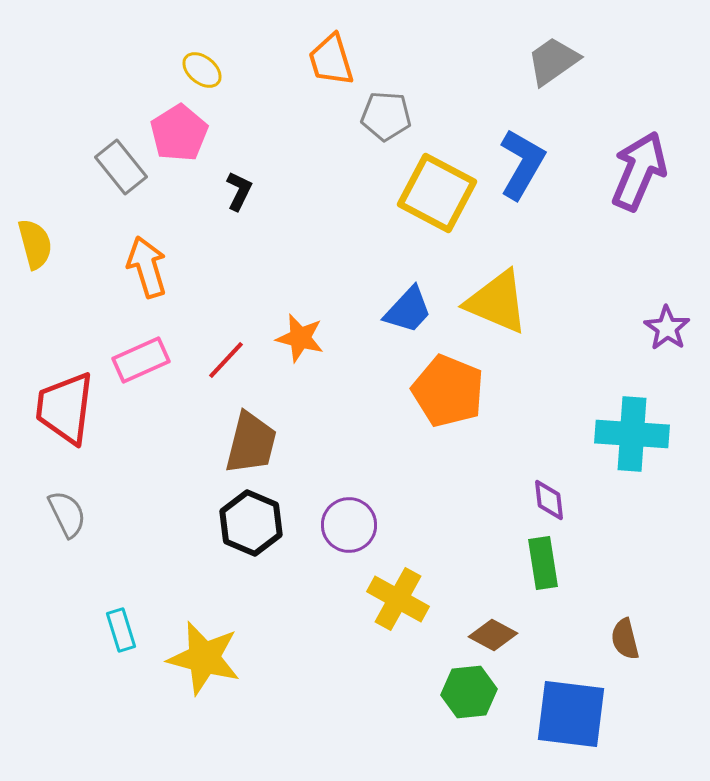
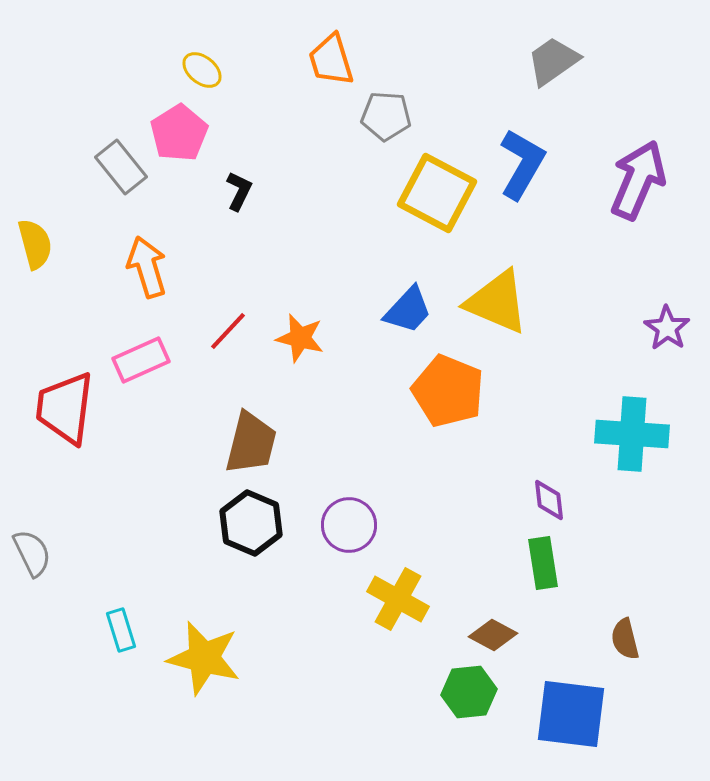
purple arrow: moved 1 px left, 9 px down
red line: moved 2 px right, 29 px up
gray semicircle: moved 35 px left, 39 px down
